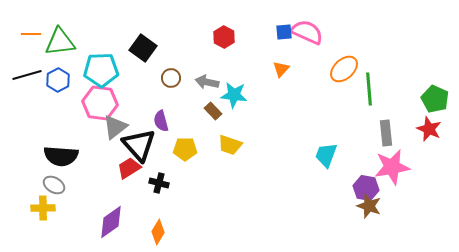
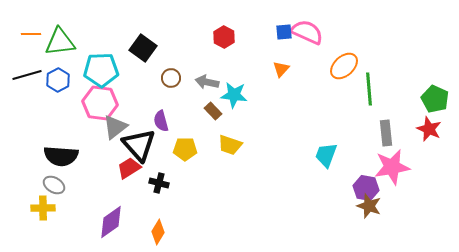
orange ellipse: moved 3 px up
